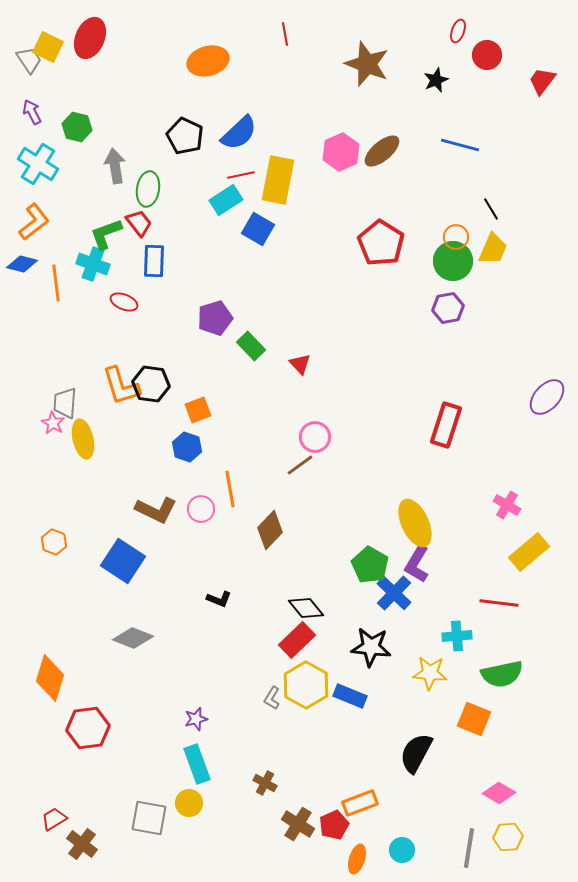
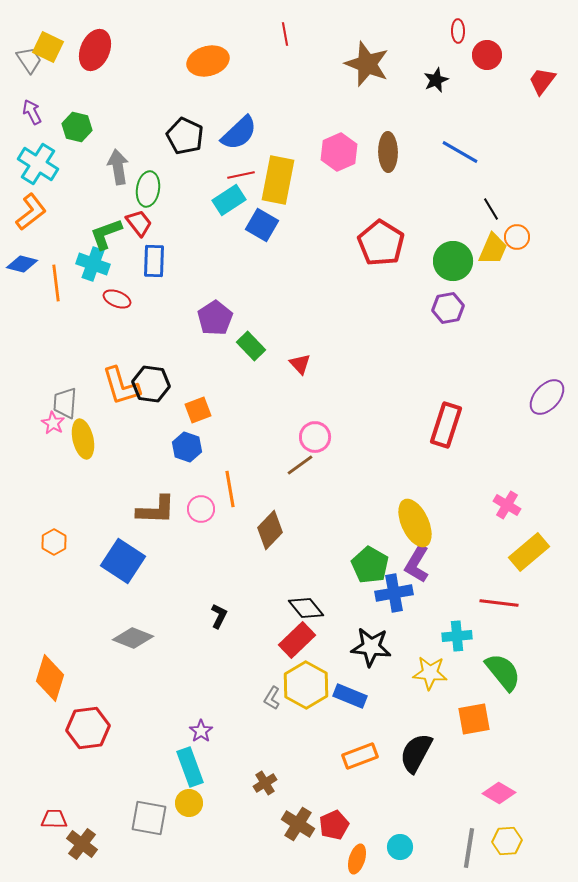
red ellipse at (458, 31): rotated 20 degrees counterclockwise
red ellipse at (90, 38): moved 5 px right, 12 px down
blue line at (460, 145): moved 7 px down; rotated 15 degrees clockwise
brown ellipse at (382, 151): moved 6 px right, 1 px down; rotated 51 degrees counterclockwise
pink hexagon at (341, 152): moved 2 px left
gray arrow at (115, 166): moved 3 px right, 1 px down
cyan rectangle at (226, 200): moved 3 px right
orange L-shape at (34, 222): moved 3 px left, 10 px up
blue square at (258, 229): moved 4 px right, 4 px up
orange circle at (456, 237): moved 61 px right
red ellipse at (124, 302): moved 7 px left, 3 px up
purple pentagon at (215, 318): rotated 16 degrees counterclockwise
brown L-shape at (156, 510): rotated 24 degrees counterclockwise
orange hexagon at (54, 542): rotated 10 degrees clockwise
blue cross at (394, 593): rotated 36 degrees clockwise
black L-shape at (219, 599): moved 17 px down; rotated 85 degrees counterclockwise
green semicircle at (502, 674): moved 1 px right, 2 px up; rotated 117 degrees counterclockwise
purple star at (196, 719): moved 5 px right, 12 px down; rotated 20 degrees counterclockwise
orange square at (474, 719): rotated 32 degrees counterclockwise
cyan rectangle at (197, 764): moved 7 px left, 3 px down
brown cross at (265, 783): rotated 30 degrees clockwise
orange rectangle at (360, 803): moved 47 px up
red trapezoid at (54, 819): rotated 32 degrees clockwise
yellow hexagon at (508, 837): moved 1 px left, 4 px down
cyan circle at (402, 850): moved 2 px left, 3 px up
